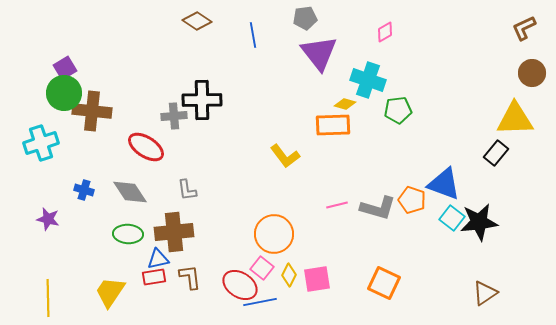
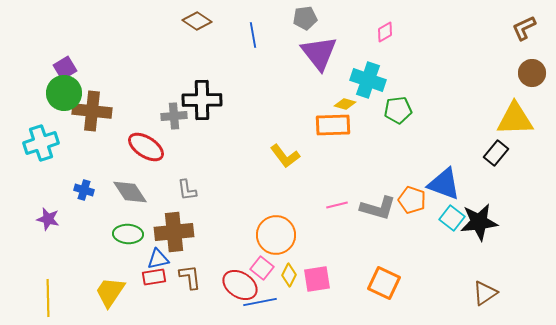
orange circle at (274, 234): moved 2 px right, 1 px down
